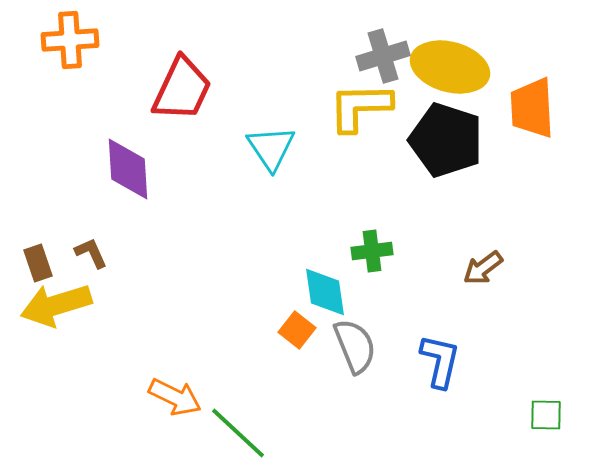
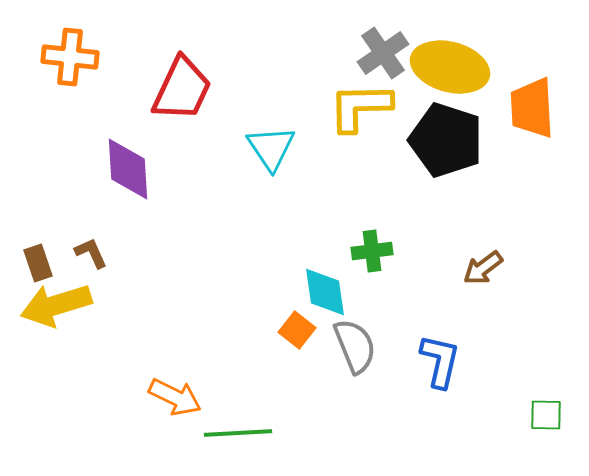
orange cross: moved 17 px down; rotated 10 degrees clockwise
gray cross: moved 3 px up; rotated 18 degrees counterclockwise
green line: rotated 46 degrees counterclockwise
